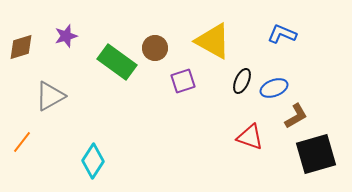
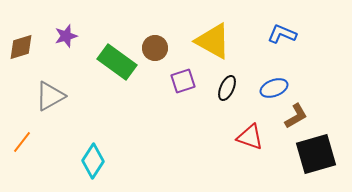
black ellipse: moved 15 px left, 7 px down
